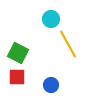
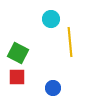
yellow line: moved 2 px right, 2 px up; rotated 24 degrees clockwise
blue circle: moved 2 px right, 3 px down
